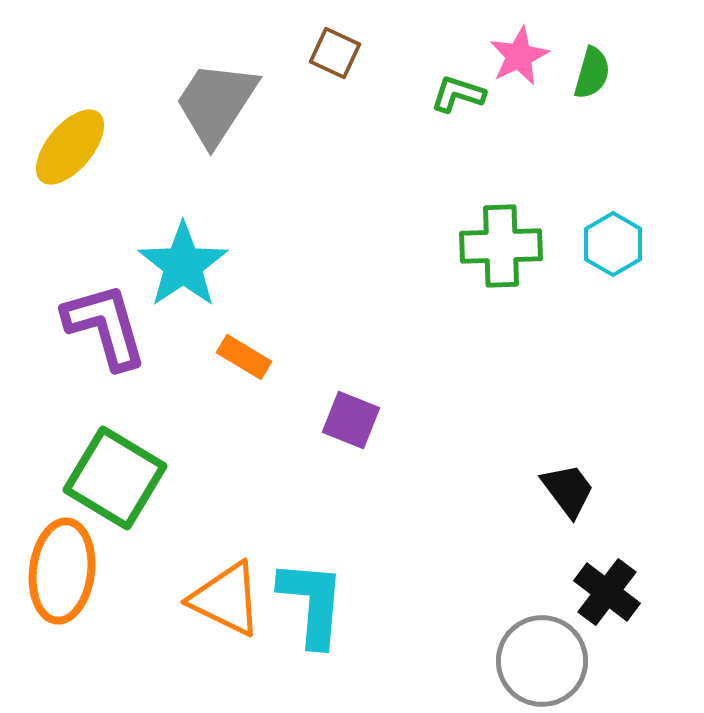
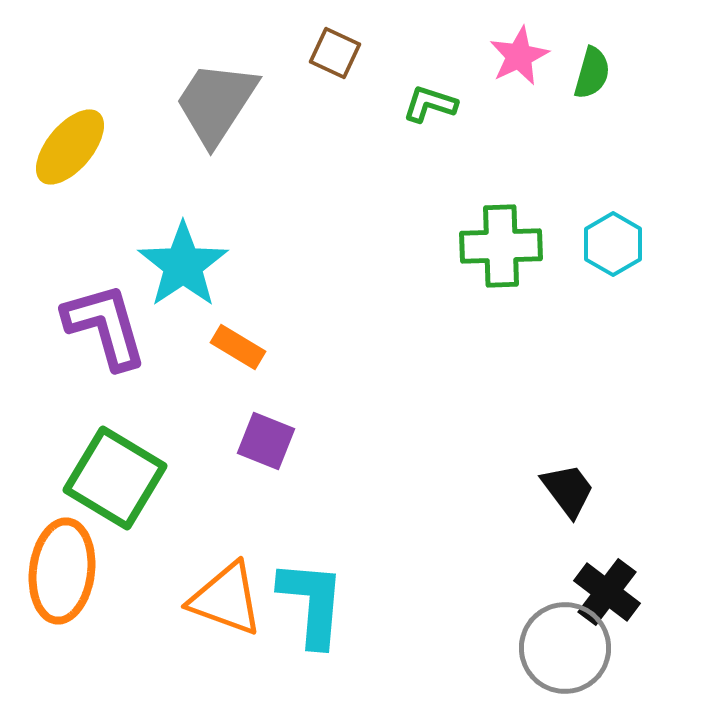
green L-shape: moved 28 px left, 10 px down
orange rectangle: moved 6 px left, 10 px up
purple square: moved 85 px left, 21 px down
orange triangle: rotated 6 degrees counterclockwise
gray circle: moved 23 px right, 13 px up
